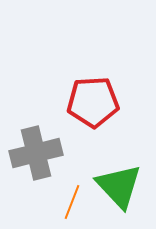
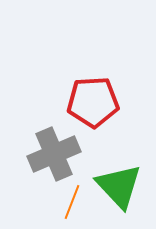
gray cross: moved 18 px right, 1 px down; rotated 9 degrees counterclockwise
